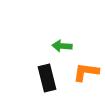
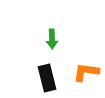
green arrow: moved 10 px left, 7 px up; rotated 96 degrees counterclockwise
